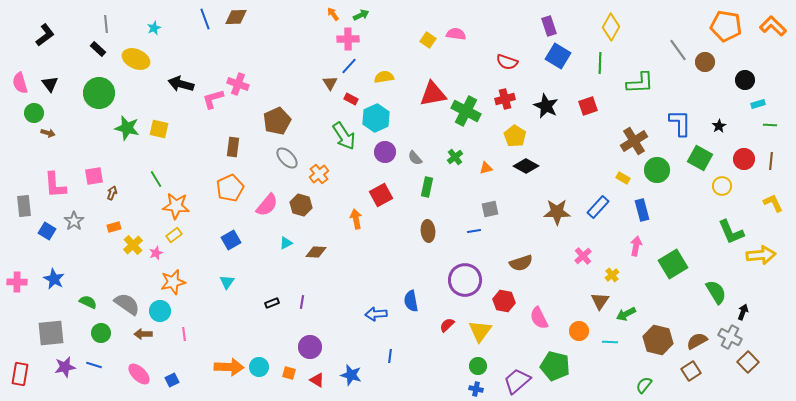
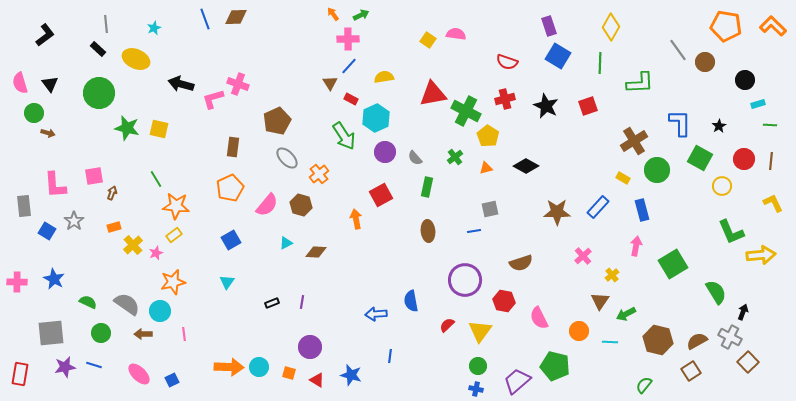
yellow pentagon at (515, 136): moved 27 px left
